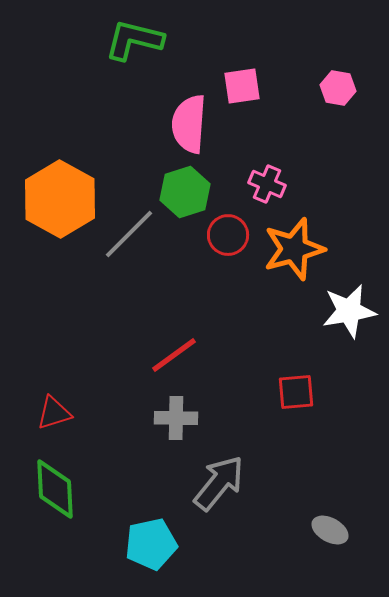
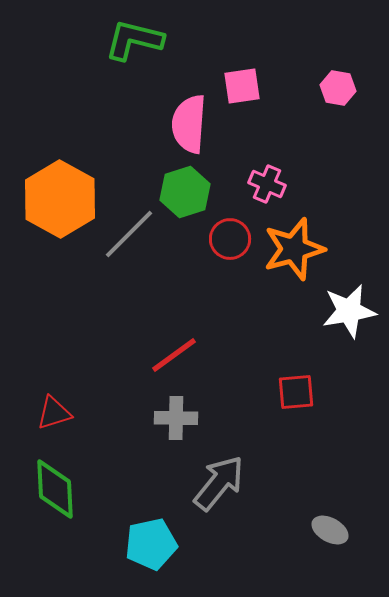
red circle: moved 2 px right, 4 px down
